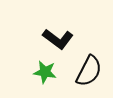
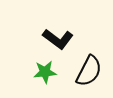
green star: rotated 15 degrees counterclockwise
